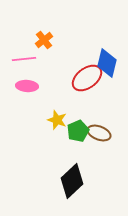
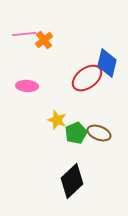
pink line: moved 25 px up
green pentagon: moved 2 px left, 2 px down
